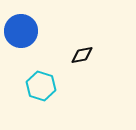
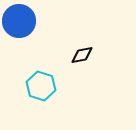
blue circle: moved 2 px left, 10 px up
